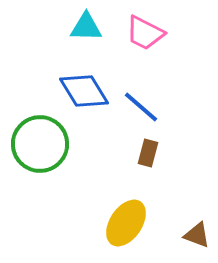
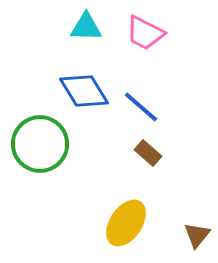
brown rectangle: rotated 64 degrees counterclockwise
brown triangle: rotated 48 degrees clockwise
